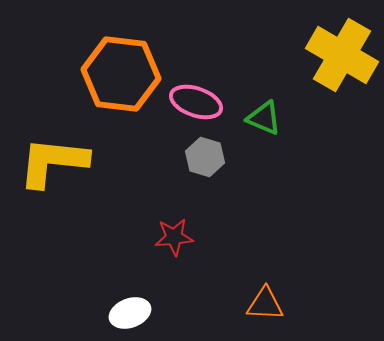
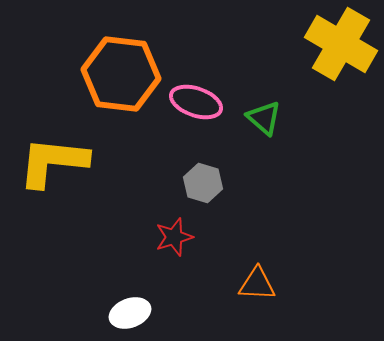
yellow cross: moved 1 px left, 11 px up
green triangle: rotated 18 degrees clockwise
gray hexagon: moved 2 px left, 26 px down
red star: rotated 12 degrees counterclockwise
orange triangle: moved 8 px left, 20 px up
